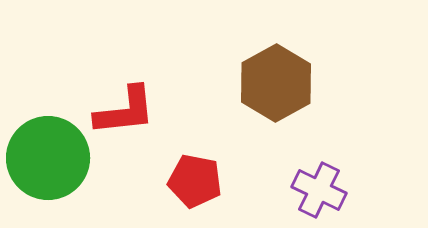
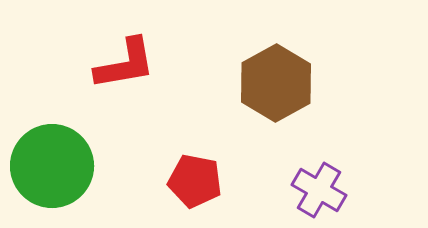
red L-shape: moved 47 px up; rotated 4 degrees counterclockwise
green circle: moved 4 px right, 8 px down
purple cross: rotated 4 degrees clockwise
